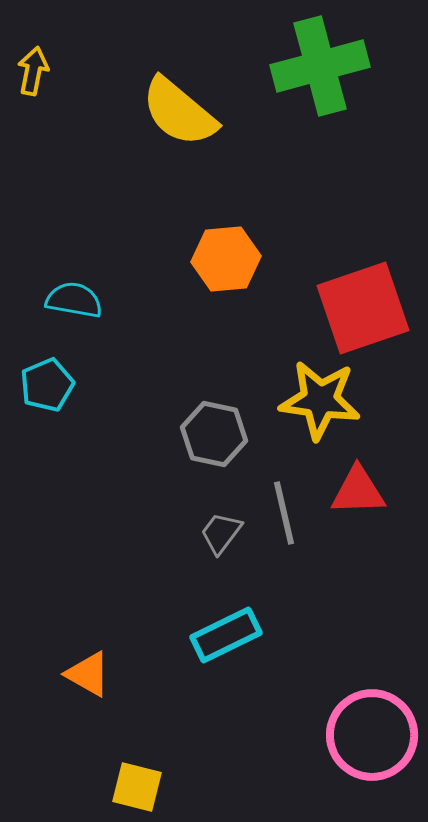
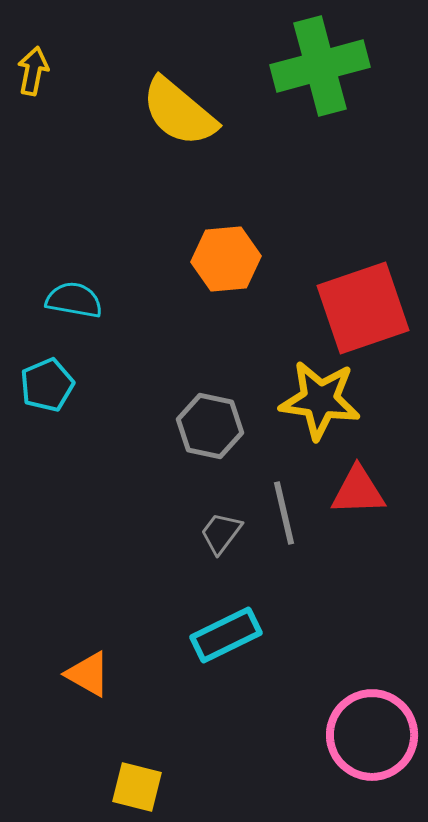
gray hexagon: moved 4 px left, 8 px up
